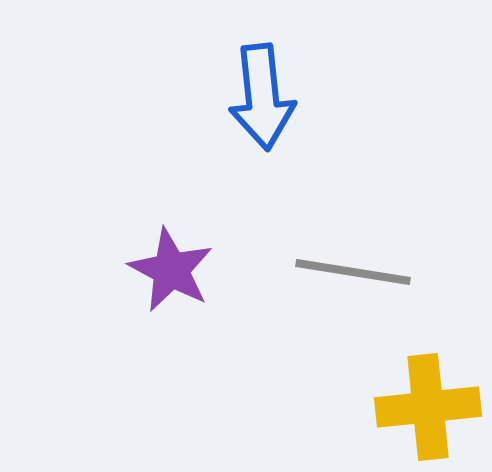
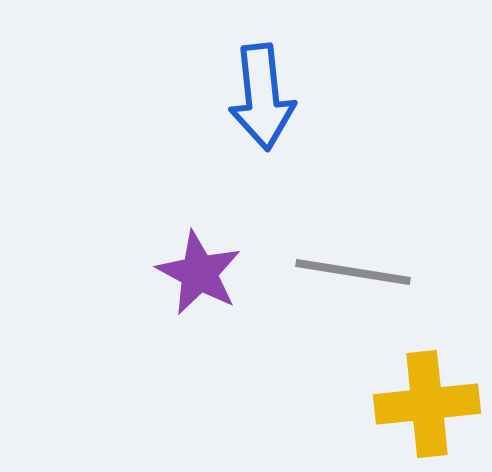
purple star: moved 28 px right, 3 px down
yellow cross: moved 1 px left, 3 px up
